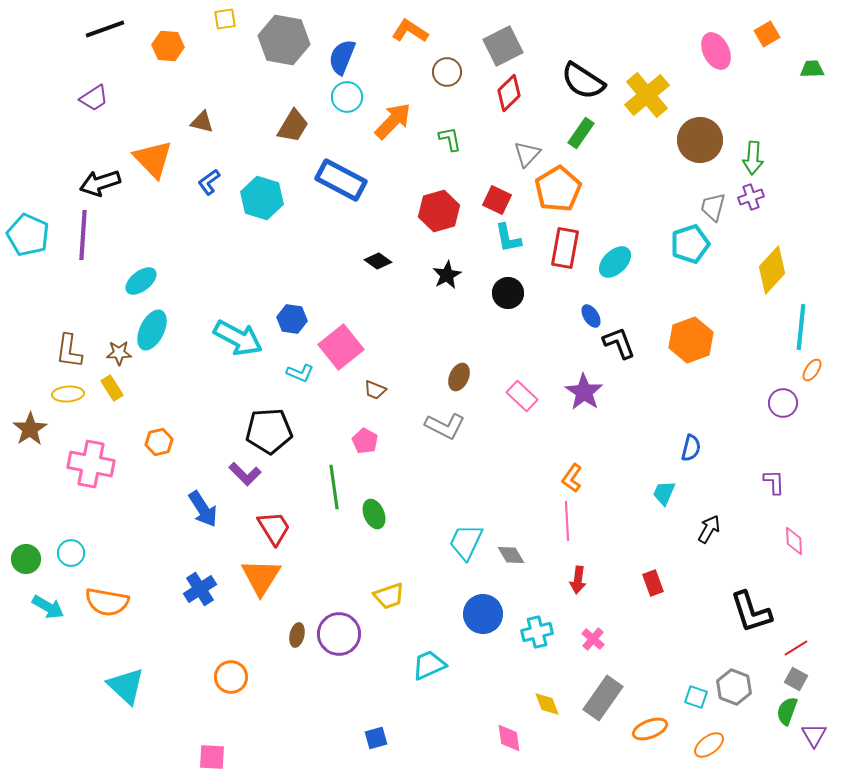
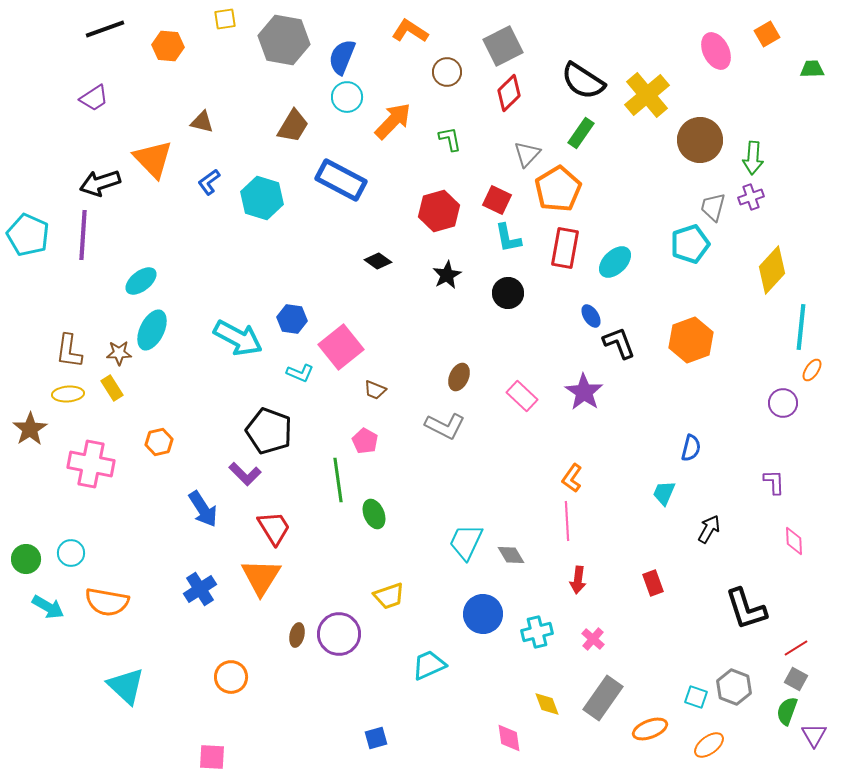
black pentagon at (269, 431): rotated 24 degrees clockwise
green line at (334, 487): moved 4 px right, 7 px up
black L-shape at (751, 612): moved 5 px left, 3 px up
